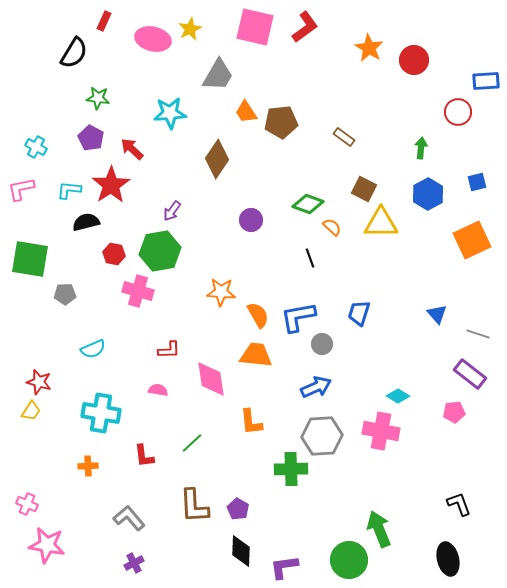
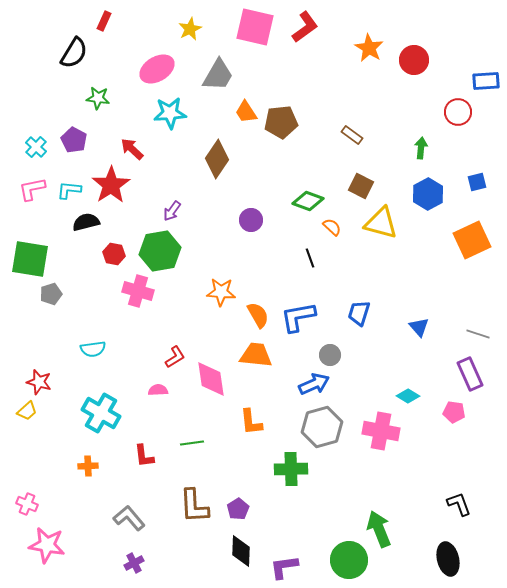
pink ellipse at (153, 39): moved 4 px right, 30 px down; rotated 44 degrees counterclockwise
brown rectangle at (344, 137): moved 8 px right, 2 px up
purple pentagon at (91, 138): moved 17 px left, 2 px down
cyan cross at (36, 147): rotated 15 degrees clockwise
pink L-shape at (21, 189): moved 11 px right
brown square at (364, 189): moved 3 px left, 3 px up
green diamond at (308, 204): moved 3 px up
yellow triangle at (381, 223): rotated 15 degrees clockwise
gray pentagon at (65, 294): moved 14 px left; rotated 15 degrees counterclockwise
blue triangle at (437, 314): moved 18 px left, 13 px down
gray circle at (322, 344): moved 8 px right, 11 px down
cyan semicircle at (93, 349): rotated 15 degrees clockwise
red L-shape at (169, 350): moved 6 px right, 7 px down; rotated 30 degrees counterclockwise
purple rectangle at (470, 374): rotated 28 degrees clockwise
blue arrow at (316, 387): moved 2 px left, 3 px up
pink semicircle at (158, 390): rotated 12 degrees counterclockwise
cyan diamond at (398, 396): moved 10 px right
yellow trapezoid at (31, 411): moved 4 px left; rotated 15 degrees clockwise
pink pentagon at (454, 412): rotated 15 degrees clockwise
cyan cross at (101, 413): rotated 21 degrees clockwise
gray hexagon at (322, 436): moved 9 px up; rotated 12 degrees counterclockwise
green line at (192, 443): rotated 35 degrees clockwise
purple pentagon at (238, 509): rotated 10 degrees clockwise
